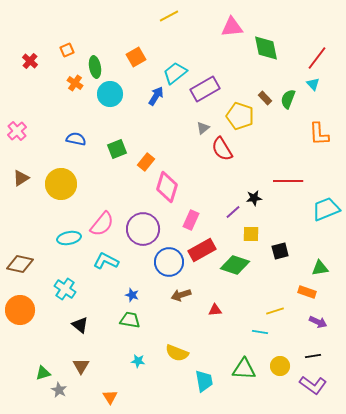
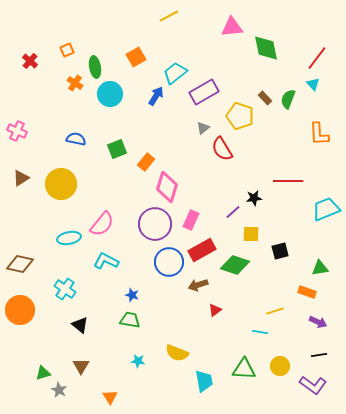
purple rectangle at (205, 89): moved 1 px left, 3 px down
pink cross at (17, 131): rotated 24 degrees counterclockwise
purple circle at (143, 229): moved 12 px right, 5 px up
brown arrow at (181, 295): moved 17 px right, 10 px up
red triangle at (215, 310): rotated 32 degrees counterclockwise
black line at (313, 356): moved 6 px right, 1 px up
